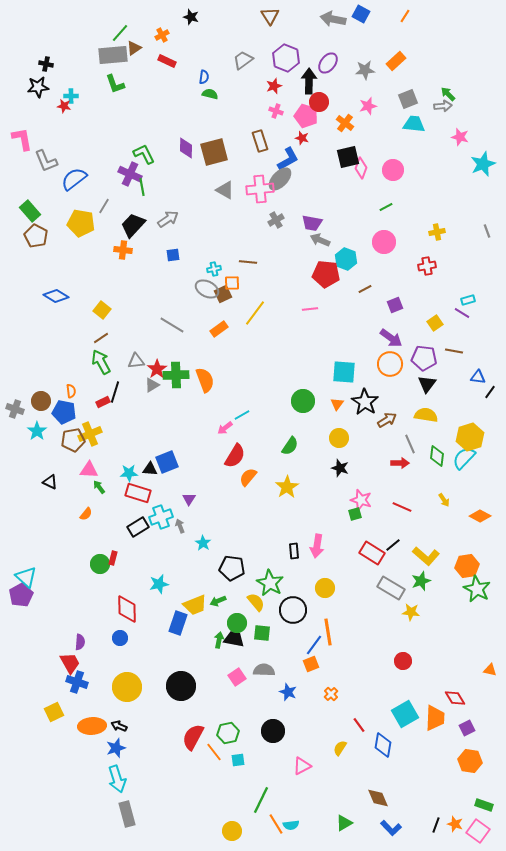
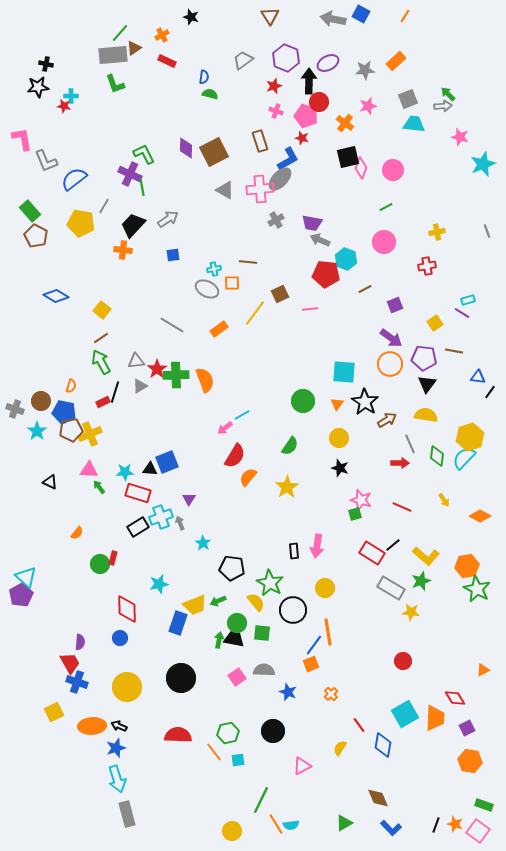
purple ellipse at (328, 63): rotated 25 degrees clockwise
brown square at (214, 152): rotated 12 degrees counterclockwise
brown square at (223, 294): moved 57 px right
gray triangle at (152, 385): moved 12 px left, 1 px down
orange semicircle at (71, 391): moved 5 px up; rotated 24 degrees clockwise
brown pentagon at (73, 440): moved 2 px left, 10 px up
cyan star at (129, 473): moved 4 px left, 1 px up
orange semicircle at (86, 514): moved 9 px left, 19 px down
gray arrow at (180, 526): moved 3 px up
orange triangle at (490, 670): moved 7 px left; rotated 40 degrees counterclockwise
black circle at (181, 686): moved 8 px up
red semicircle at (193, 737): moved 15 px left, 2 px up; rotated 64 degrees clockwise
